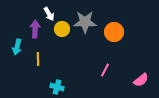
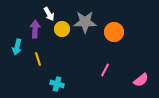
yellow line: rotated 16 degrees counterclockwise
cyan cross: moved 3 px up
